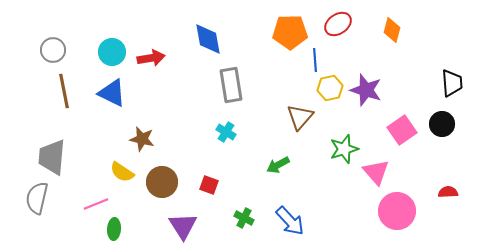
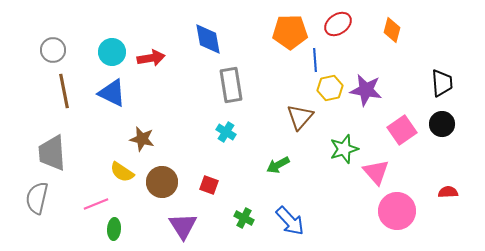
black trapezoid: moved 10 px left
purple star: rotated 8 degrees counterclockwise
gray trapezoid: moved 4 px up; rotated 9 degrees counterclockwise
